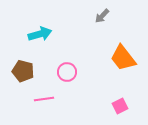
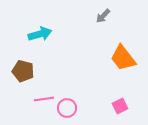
gray arrow: moved 1 px right
pink circle: moved 36 px down
